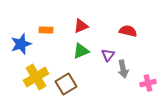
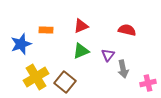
red semicircle: moved 1 px left, 1 px up
brown square: moved 1 px left, 2 px up; rotated 20 degrees counterclockwise
